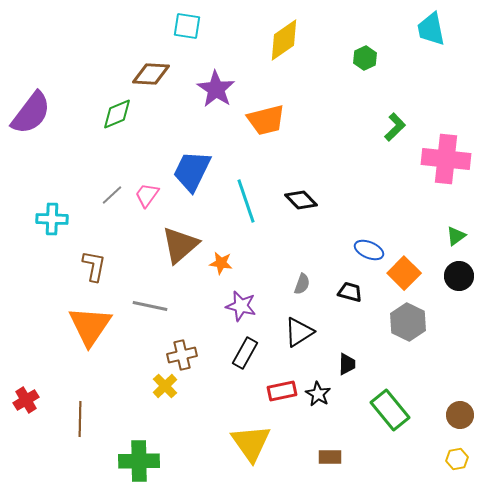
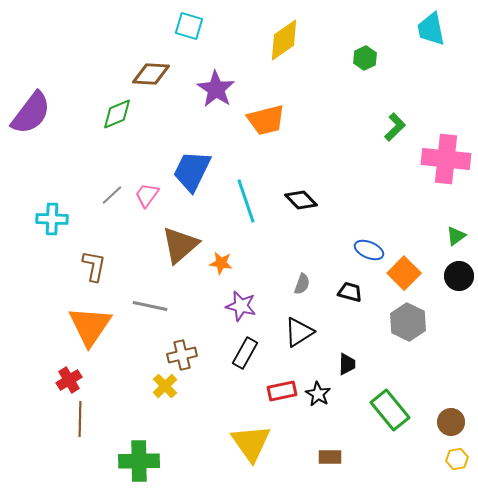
cyan square at (187, 26): moved 2 px right; rotated 8 degrees clockwise
red cross at (26, 400): moved 43 px right, 20 px up
brown circle at (460, 415): moved 9 px left, 7 px down
